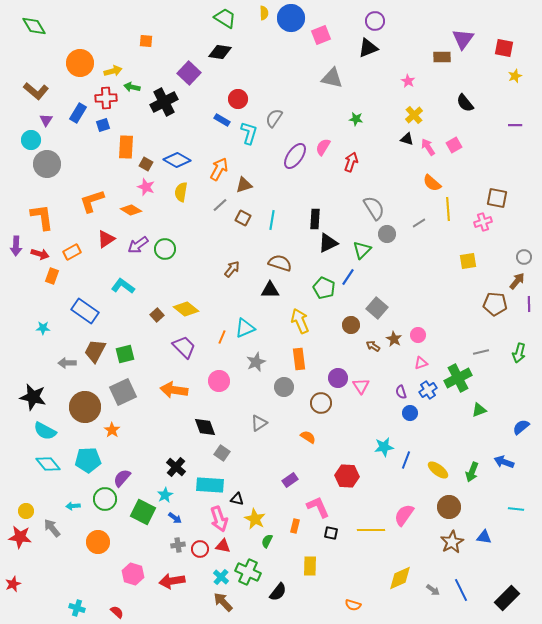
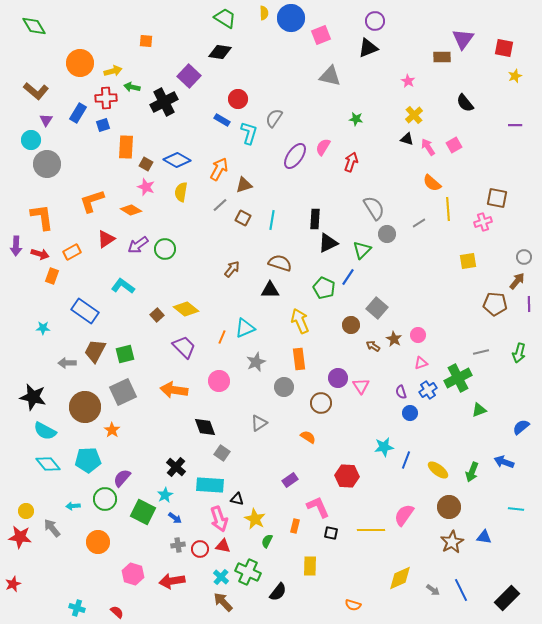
purple square at (189, 73): moved 3 px down
gray triangle at (332, 78): moved 2 px left, 2 px up
